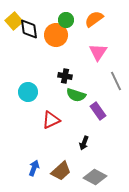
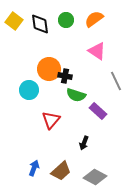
yellow square: rotated 12 degrees counterclockwise
black diamond: moved 11 px right, 5 px up
orange circle: moved 7 px left, 34 px down
pink triangle: moved 1 px left, 1 px up; rotated 30 degrees counterclockwise
cyan circle: moved 1 px right, 2 px up
purple rectangle: rotated 12 degrees counterclockwise
red triangle: rotated 24 degrees counterclockwise
